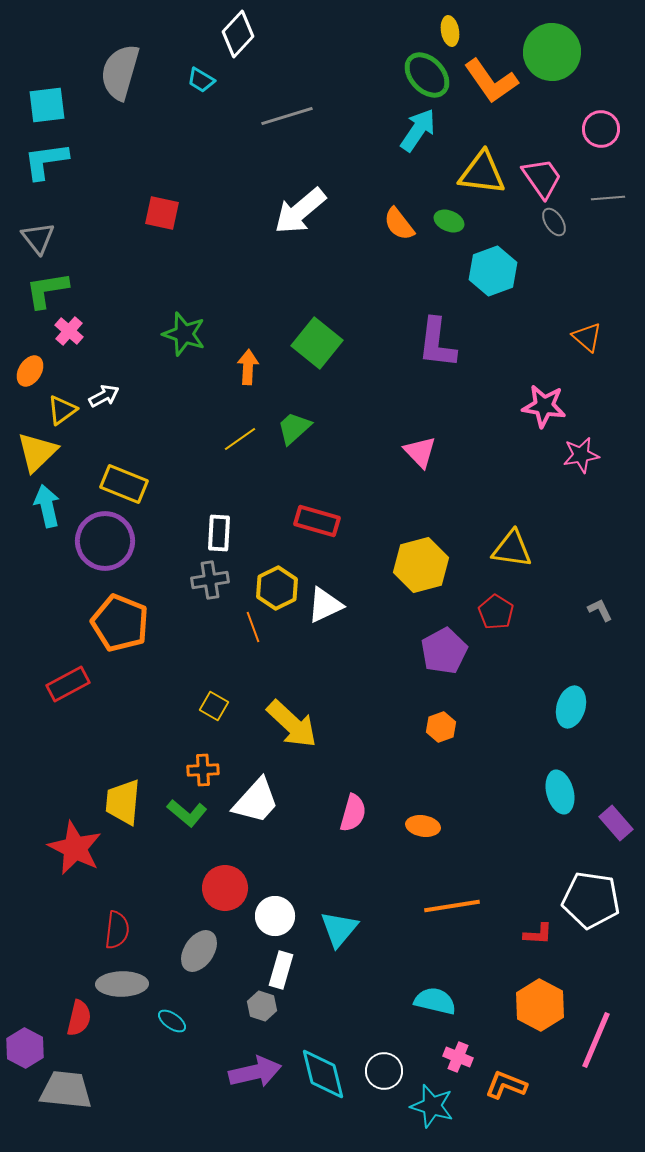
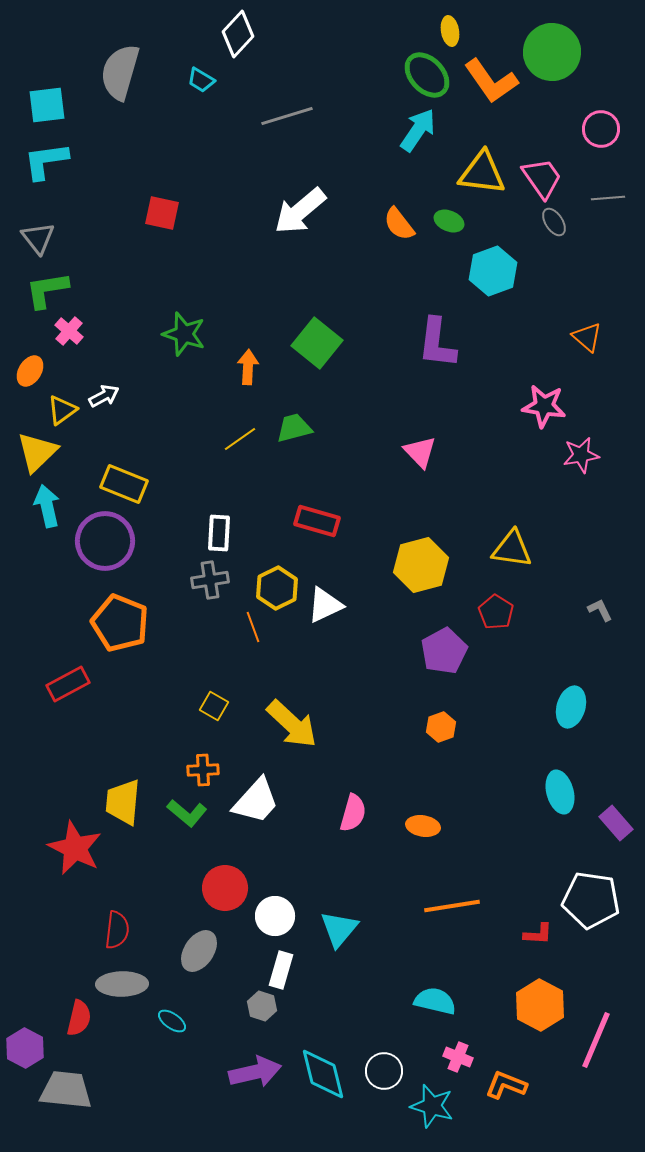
green trapezoid at (294, 428): rotated 27 degrees clockwise
